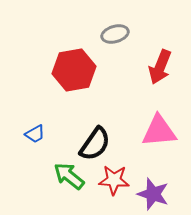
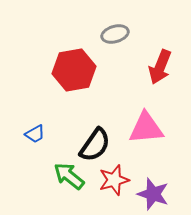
pink triangle: moved 13 px left, 3 px up
black semicircle: moved 1 px down
red star: rotated 20 degrees counterclockwise
